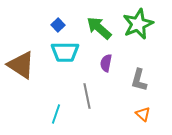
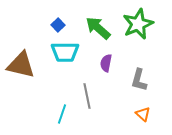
green arrow: moved 1 px left
brown triangle: rotated 20 degrees counterclockwise
cyan line: moved 6 px right
